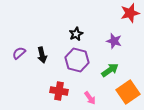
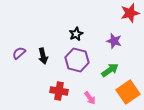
black arrow: moved 1 px right, 1 px down
